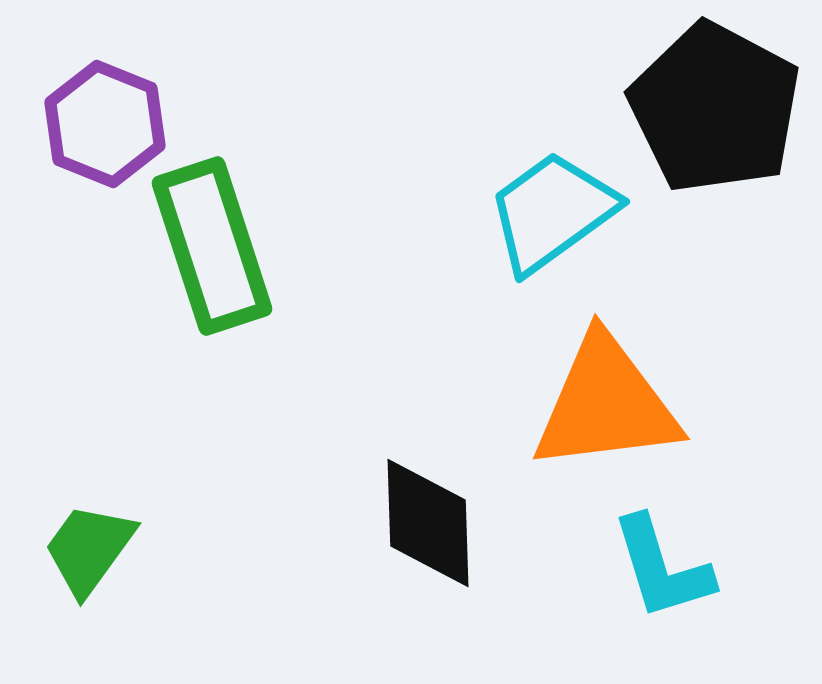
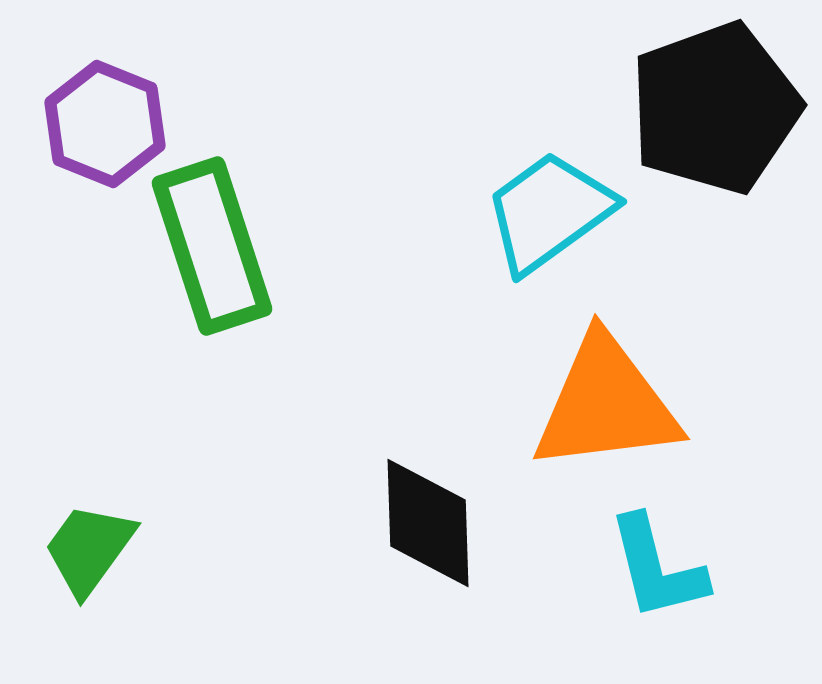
black pentagon: rotated 24 degrees clockwise
cyan trapezoid: moved 3 px left
cyan L-shape: moved 5 px left; rotated 3 degrees clockwise
